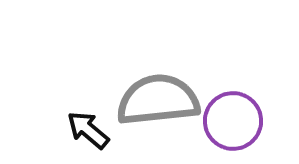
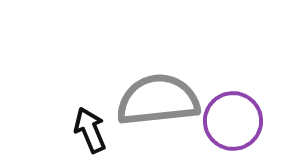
black arrow: moved 2 px right; rotated 27 degrees clockwise
